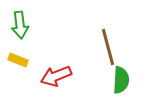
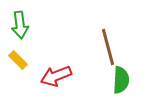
yellow rectangle: rotated 24 degrees clockwise
